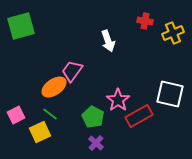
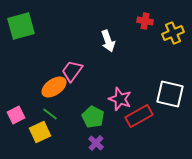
pink star: moved 2 px right, 1 px up; rotated 15 degrees counterclockwise
